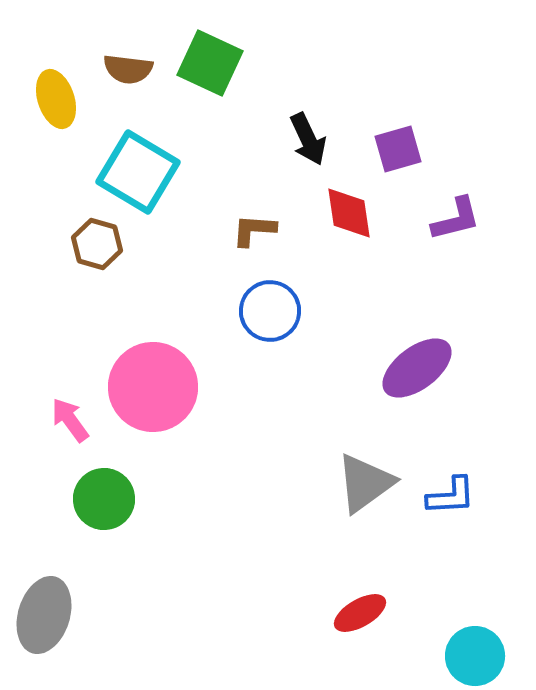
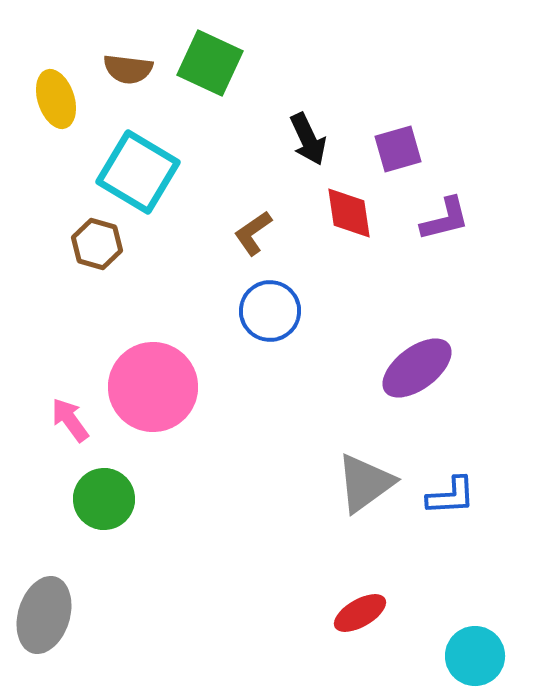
purple L-shape: moved 11 px left
brown L-shape: moved 1 px left, 3 px down; rotated 39 degrees counterclockwise
